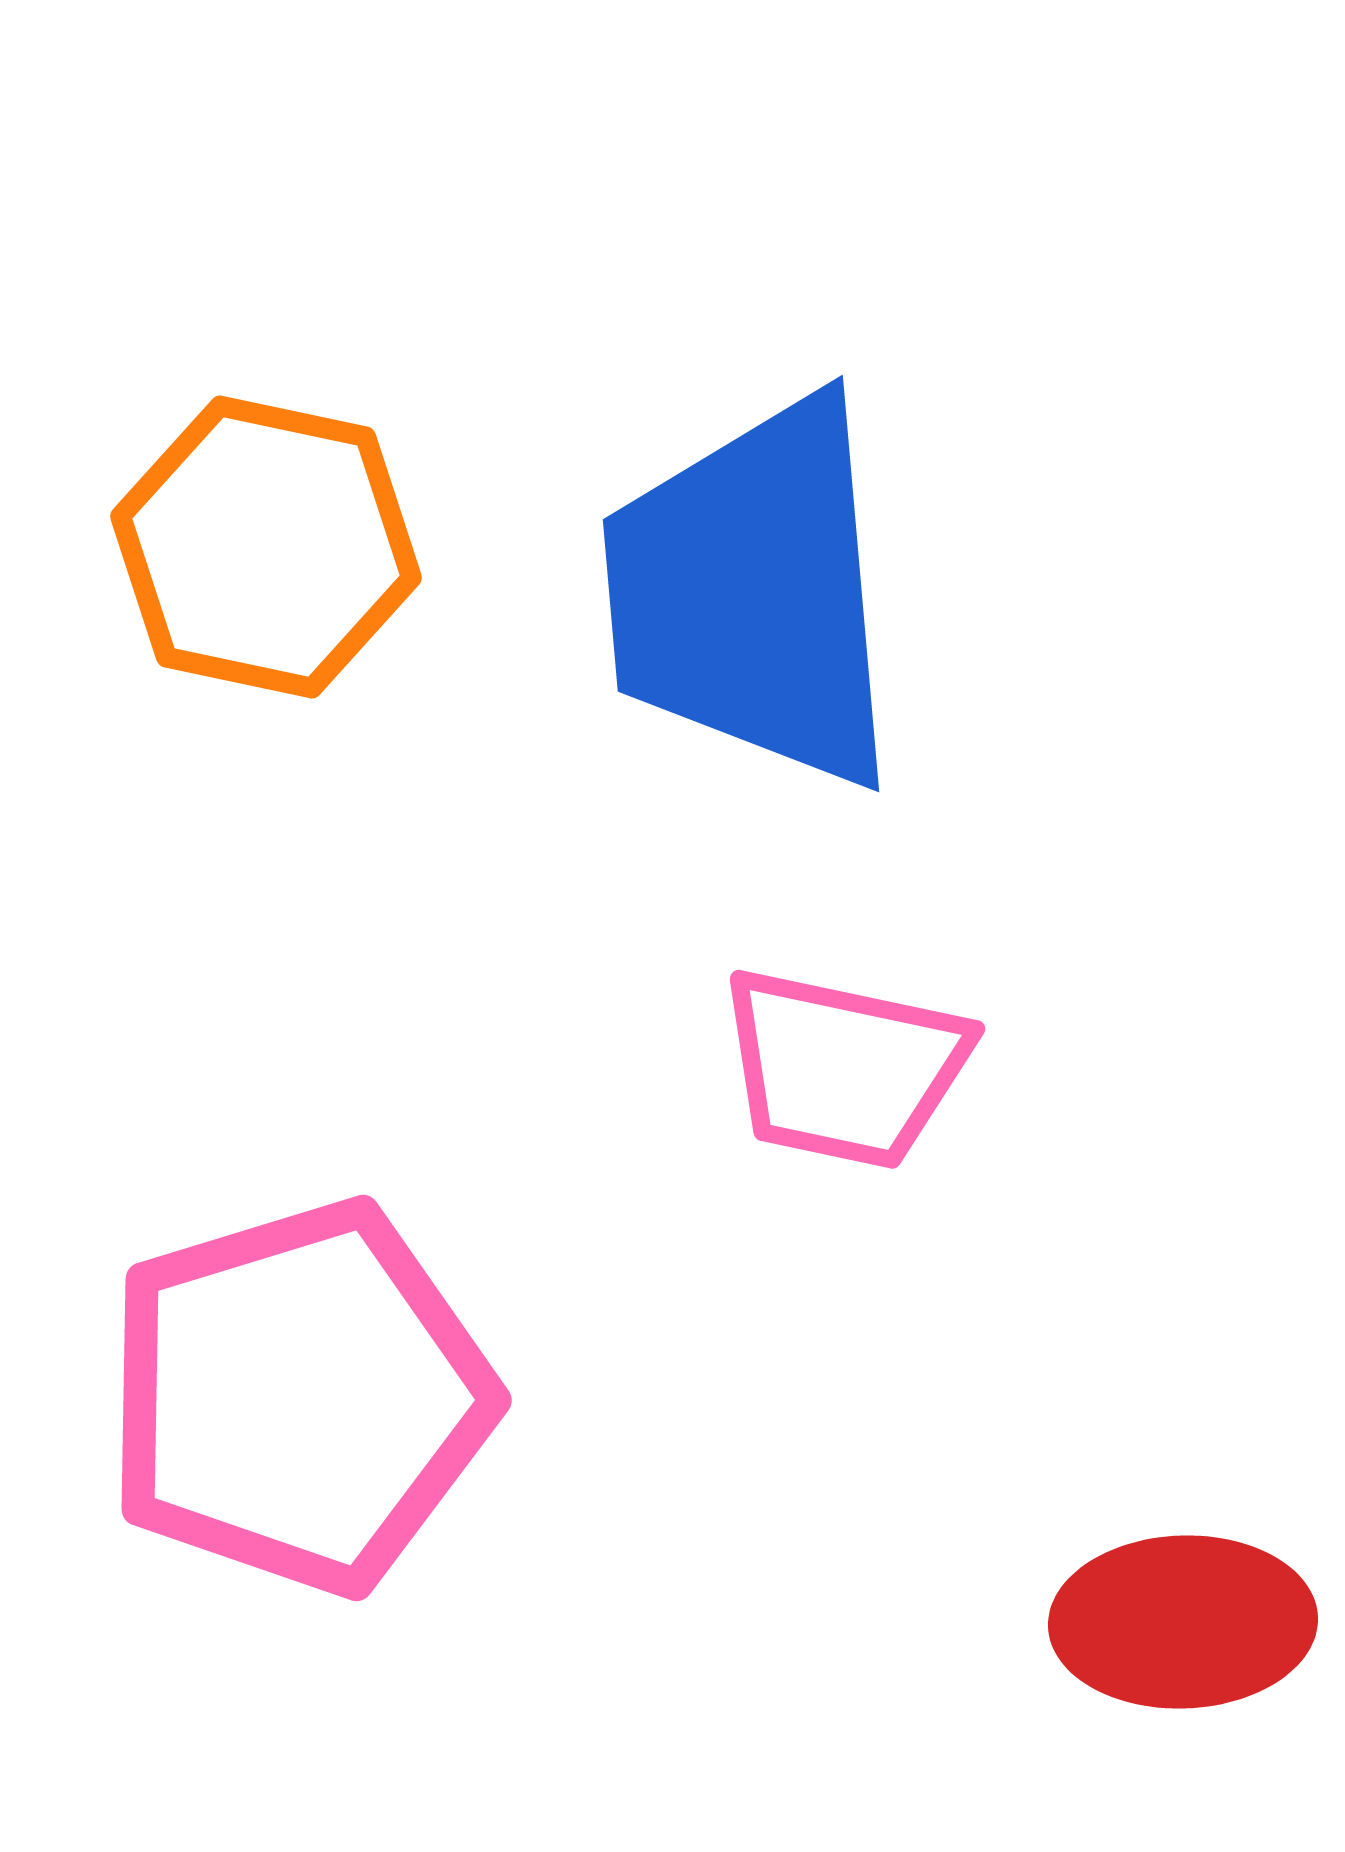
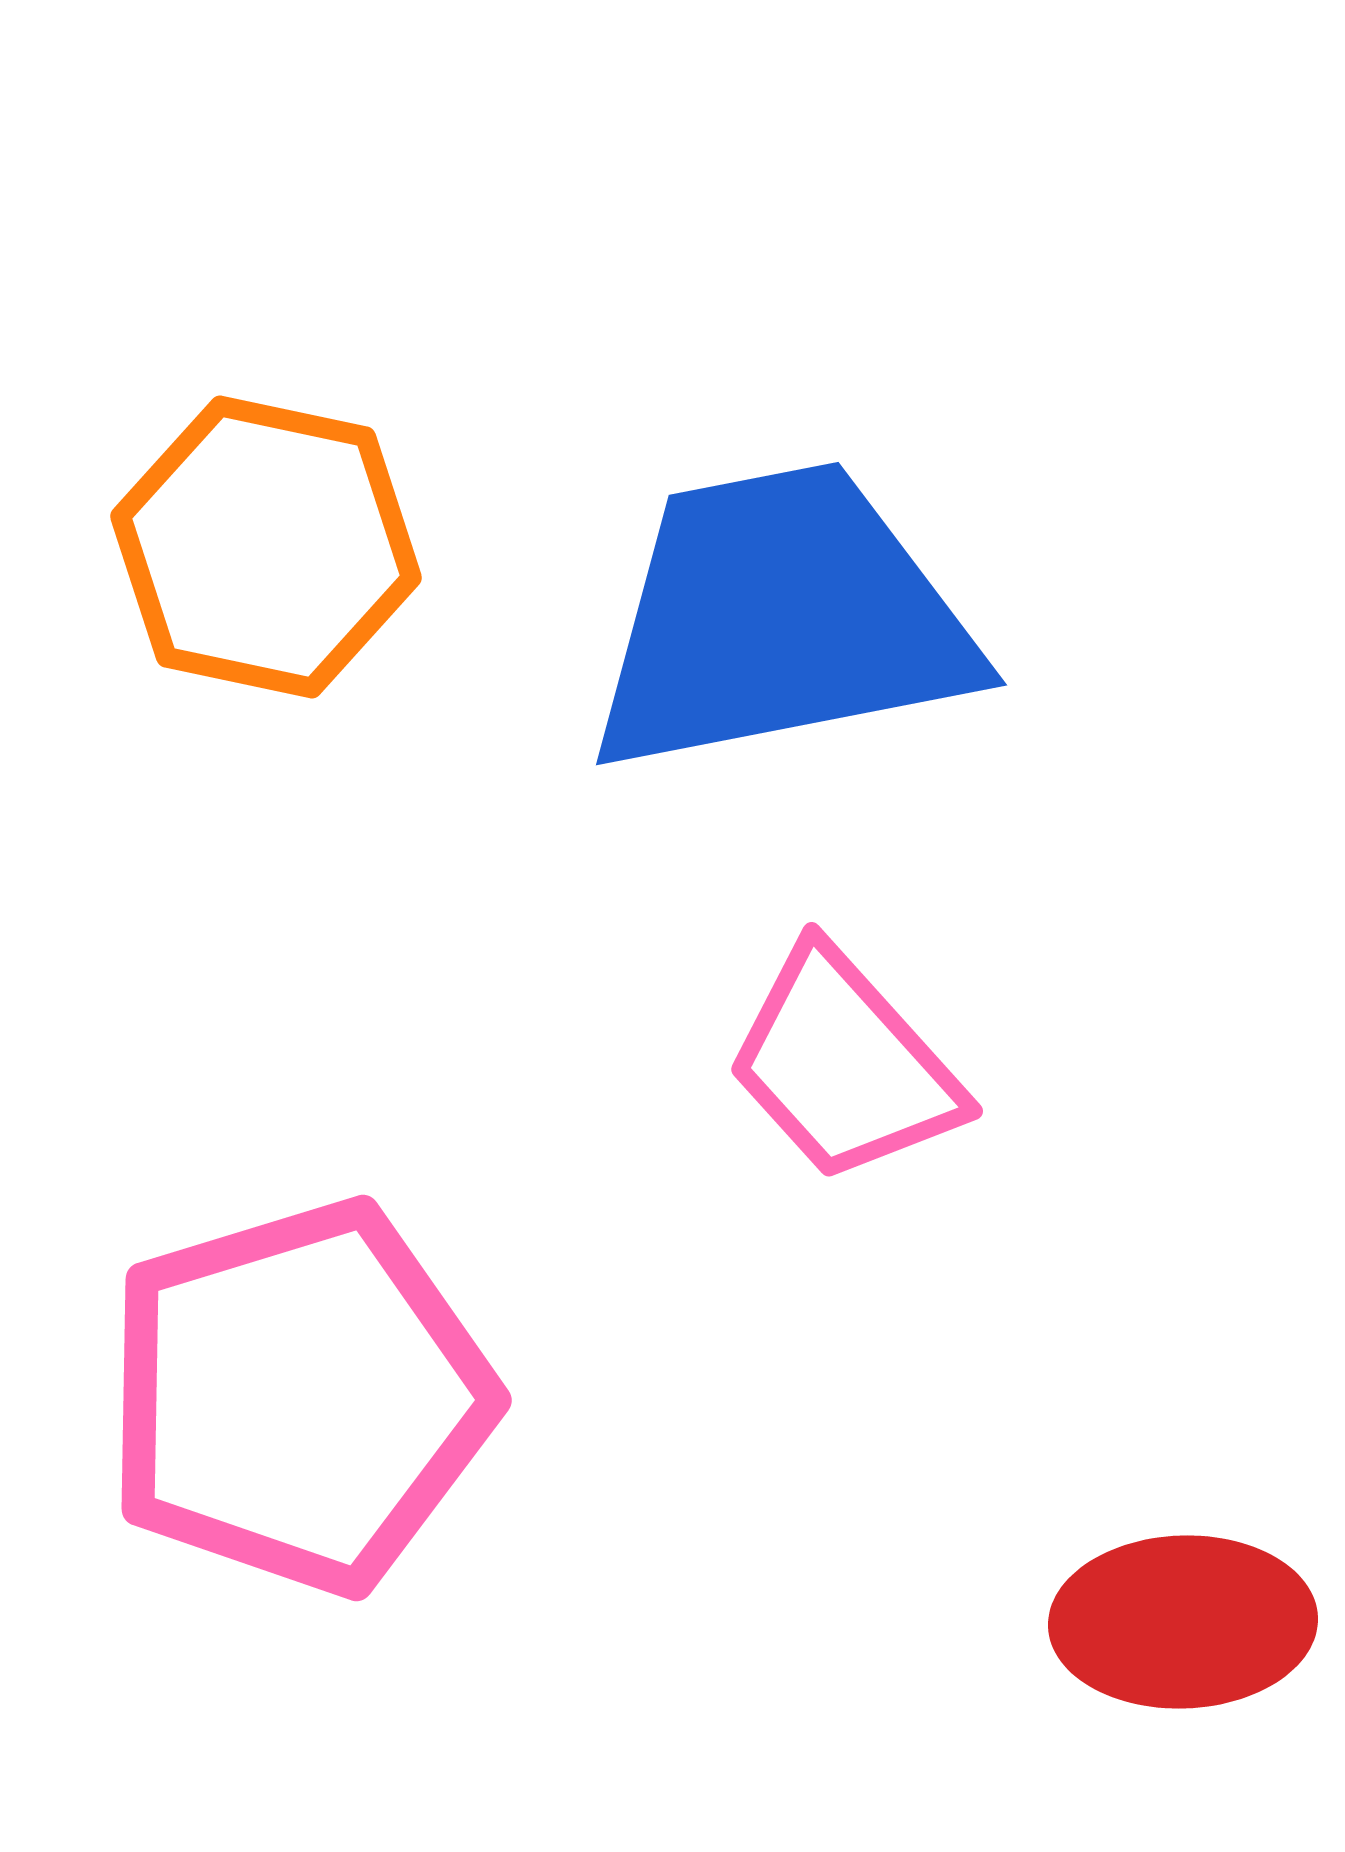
blue trapezoid: moved 28 px right, 26 px down; rotated 84 degrees clockwise
pink trapezoid: moved 3 px up; rotated 36 degrees clockwise
